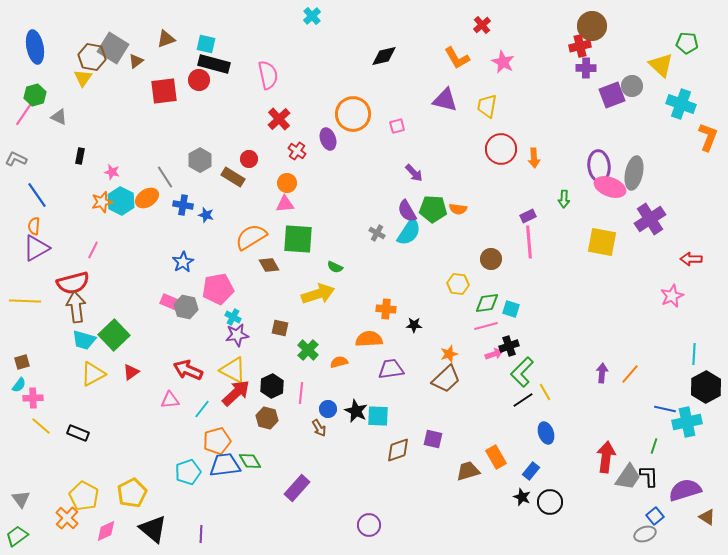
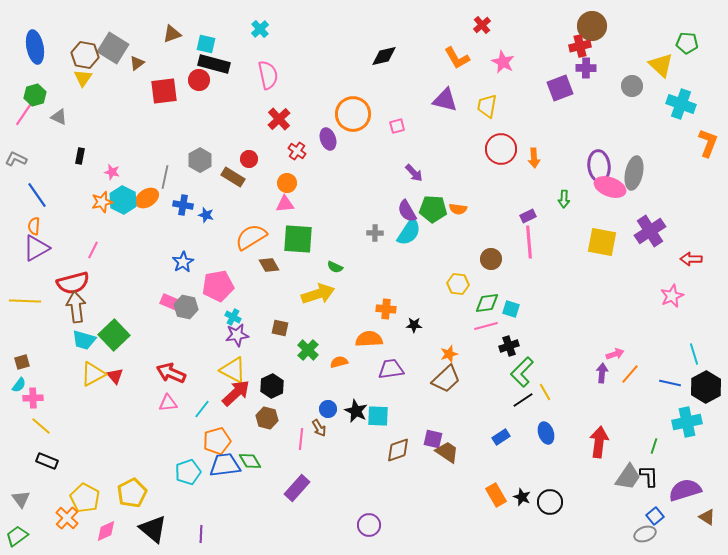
cyan cross at (312, 16): moved 52 px left, 13 px down
brown triangle at (166, 39): moved 6 px right, 5 px up
brown hexagon at (92, 57): moved 7 px left, 2 px up
brown triangle at (136, 61): moved 1 px right, 2 px down
purple square at (612, 95): moved 52 px left, 7 px up
orange L-shape at (708, 137): moved 6 px down
gray line at (165, 177): rotated 45 degrees clockwise
cyan hexagon at (121, 201): moved 2 px right, 1 px up
purple cross at (650, 219): moved 12 px down
gray cross at (377, 233): moved 2 px left; rotated 28 degrees counterclockwise
pink pentagon at (218, 289): moved 3 px up
pink arrow at (494, 354): moved 121 px right
cyan line at (694, 354): rotated 20 degrees counterclockwise
red arrow at (188, 370): moved 17 px left, 3 px down
red triangle at (131, 372): moved 16 px left, 4 px down; rotated 36 degrees counterclockwise
pink line at (301, 393): moved 46 px down
pink triangle at (170, 400): moved 2 px left, 3 px down
blue line at (665, 409): moved 5 px right, 26 px up
black rectangle at (78, 433): moved 31 px left, 28 px down
orange rectangle at (496, 457): moved 38 px down
red arrow at (606, 457): moved 7 px left, 15 px up
brown trapezoid at (468, 471): moved 21 px left, 19 px up; rotated 50 degrees clockwise
blue rectangle at (531, 471): moved 30 px left, 34 px up; rotated 18 degrees clockwise
yellow pentagon at (84, 496): moved 1 px right, 2 px down
